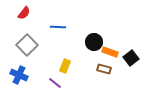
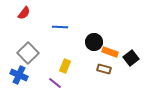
blue line: moved 2 px right
gray square: moved 1 px right, 8 px down
